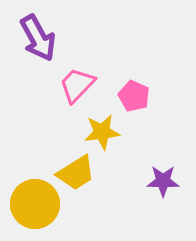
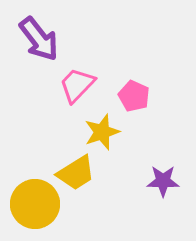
purple arrow: moved 1 px right, 1 px down; rotated 9 degrees counterclockwise
yellow star: rotated 12 degrees counterclockwise
